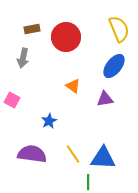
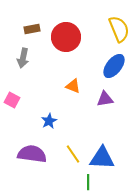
orange triangle: rotated 14 degrees counterclockwise
blue triangle: moved 1 px left
